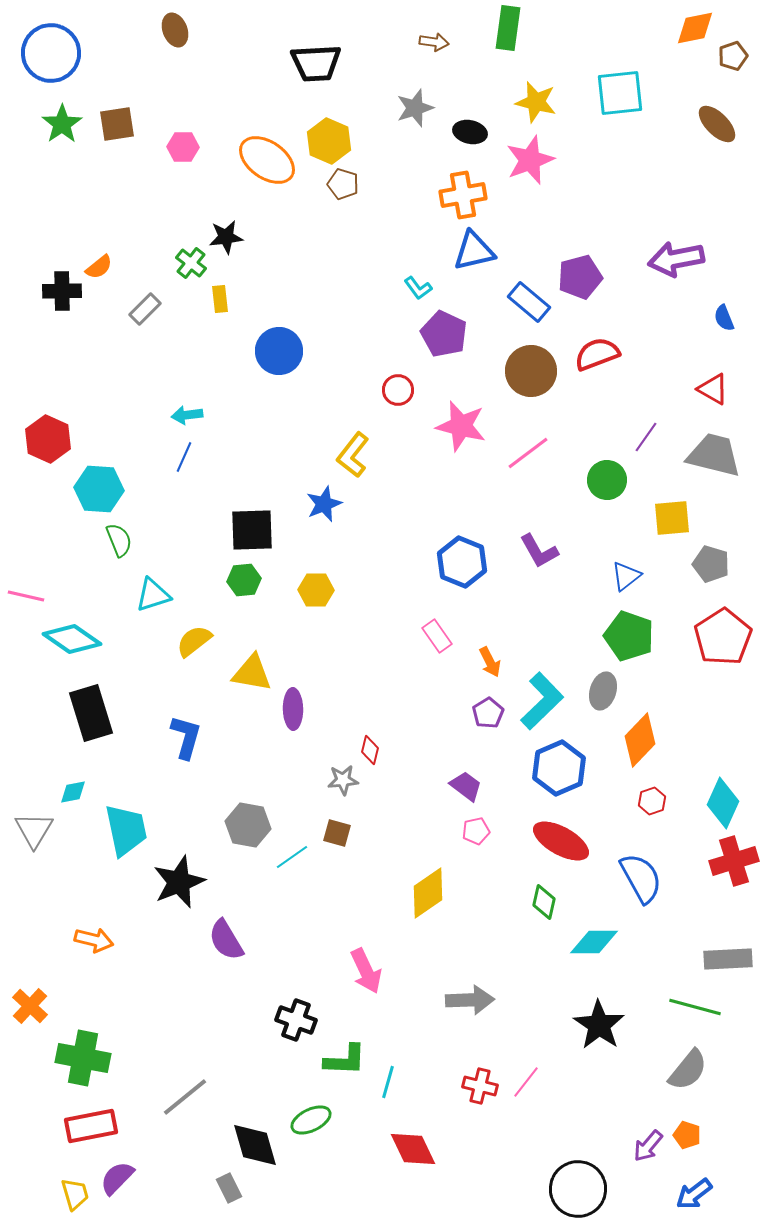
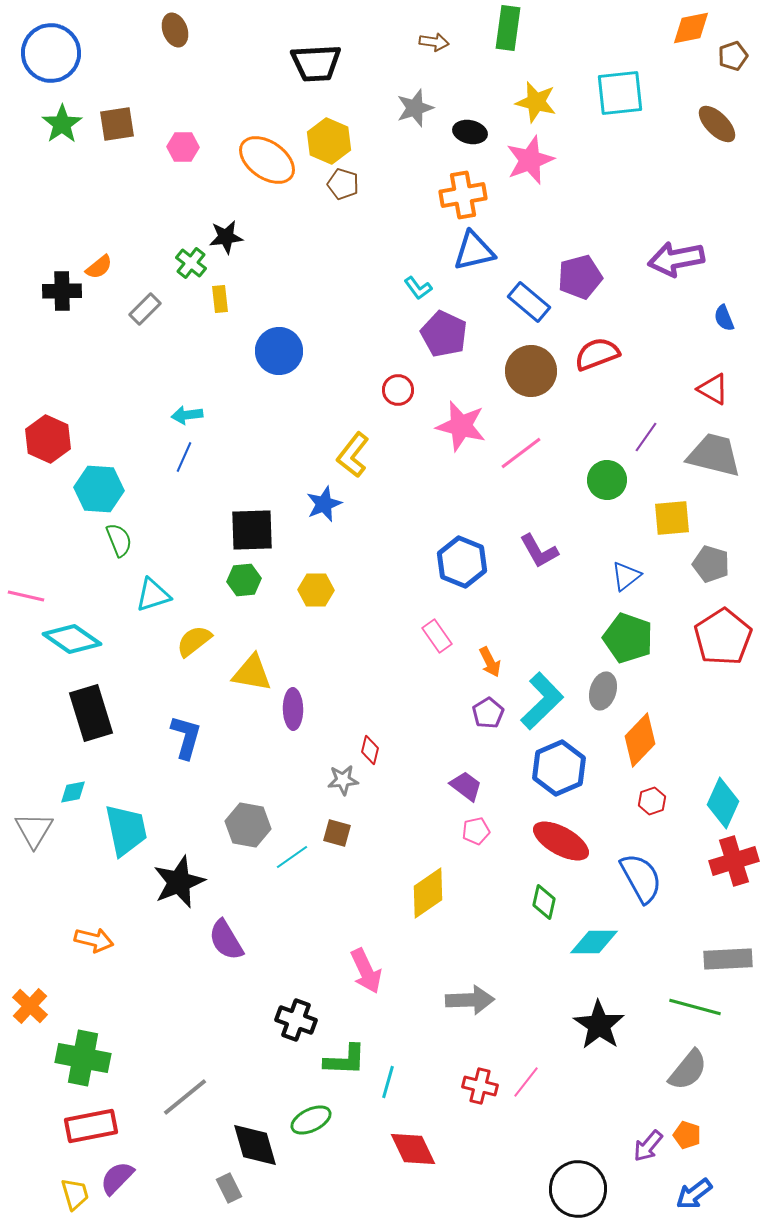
orange diamond at (695, 28): moved 4 px left
pink line at (528, 453): moved 7 px left
green pentagon at (629, 636): moved 1 px left, 2 px down
